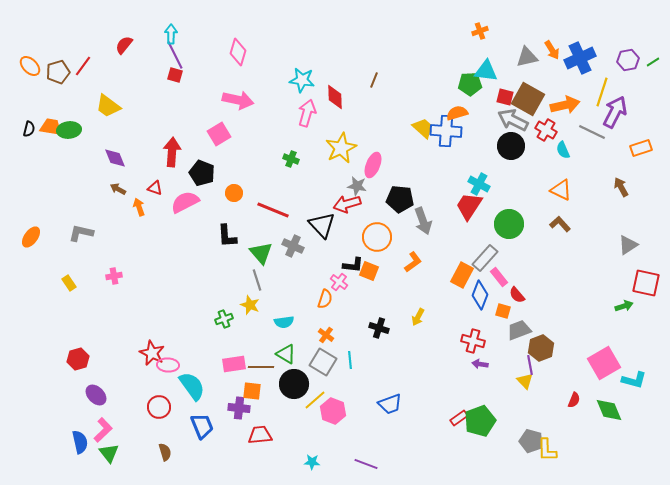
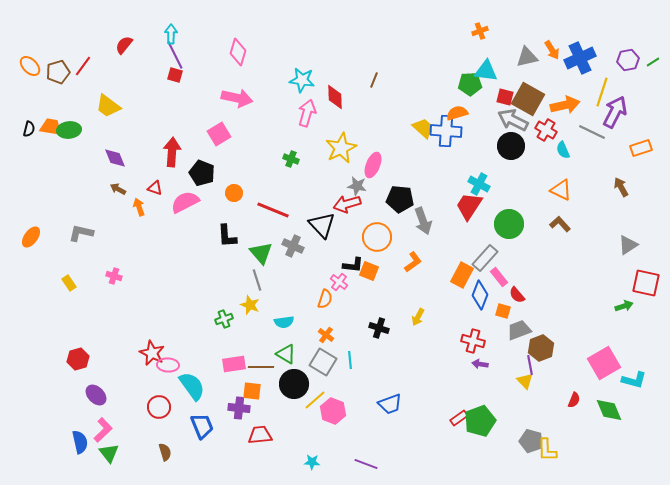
pink arrow at (238, 100): moved 1 px left, 2 px up
pink cross at (114, 276): rotated 28 degrees clockwise
